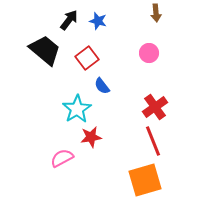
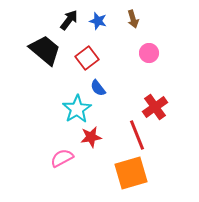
brown arrow: moved 23 px left, 6 px down; rotated 12 degrees counterclockwise
blue semicircle: moved 4 px left, 2 px down
red line: moved 16 px left, 6 px up
orange square: moved 14 px left, 7 px up
